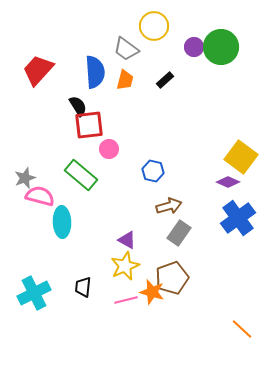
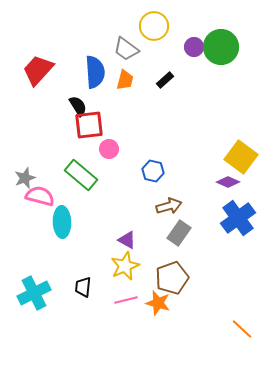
orange star: moved 6 px right, 11 px down
